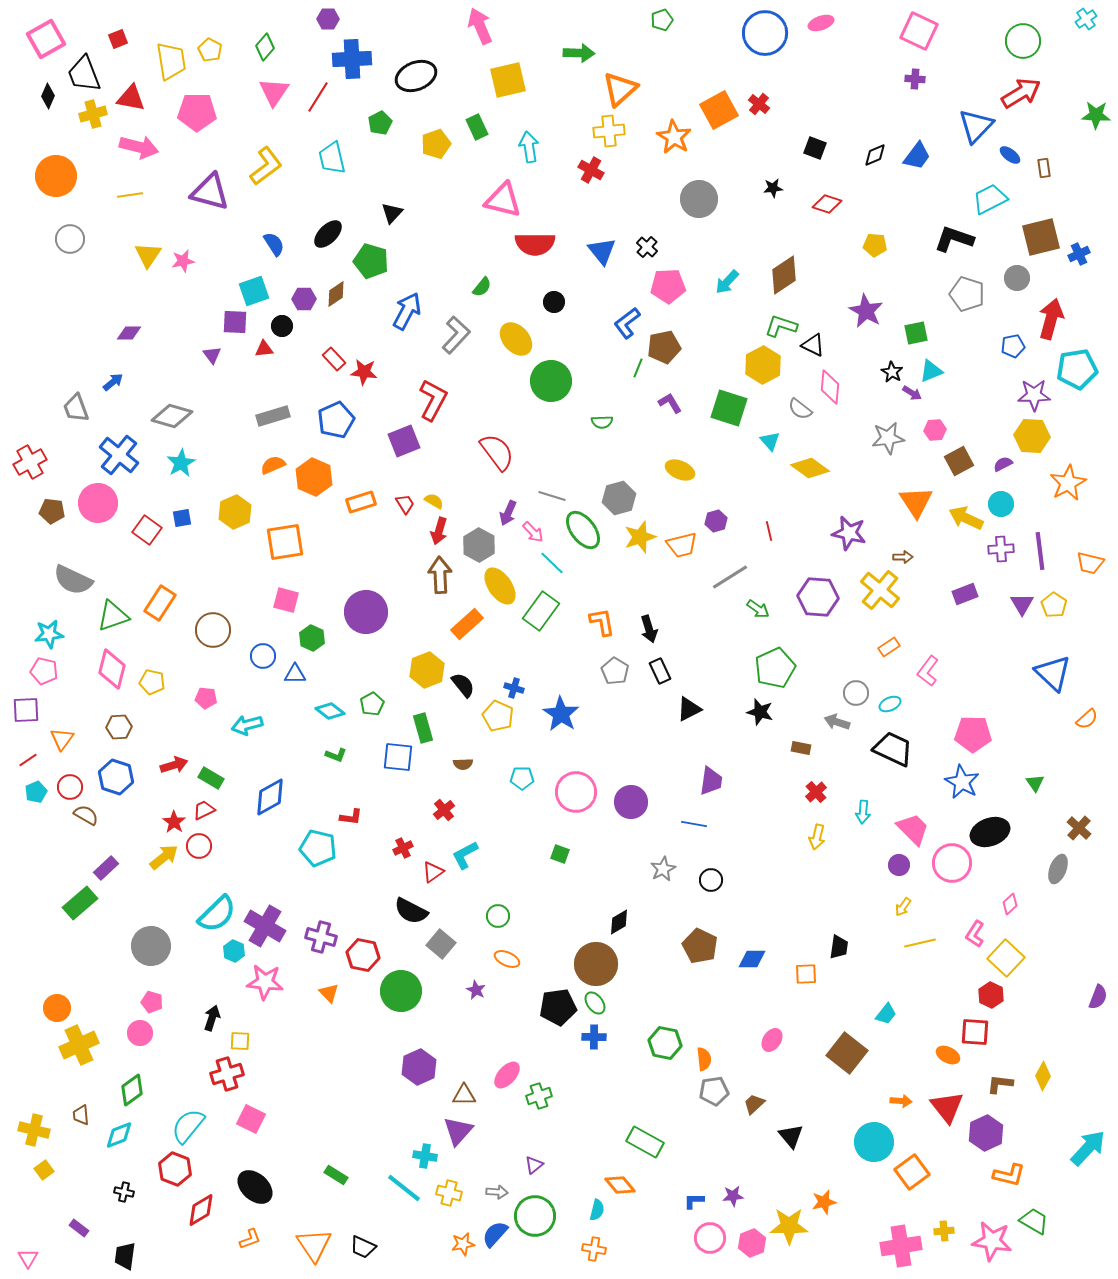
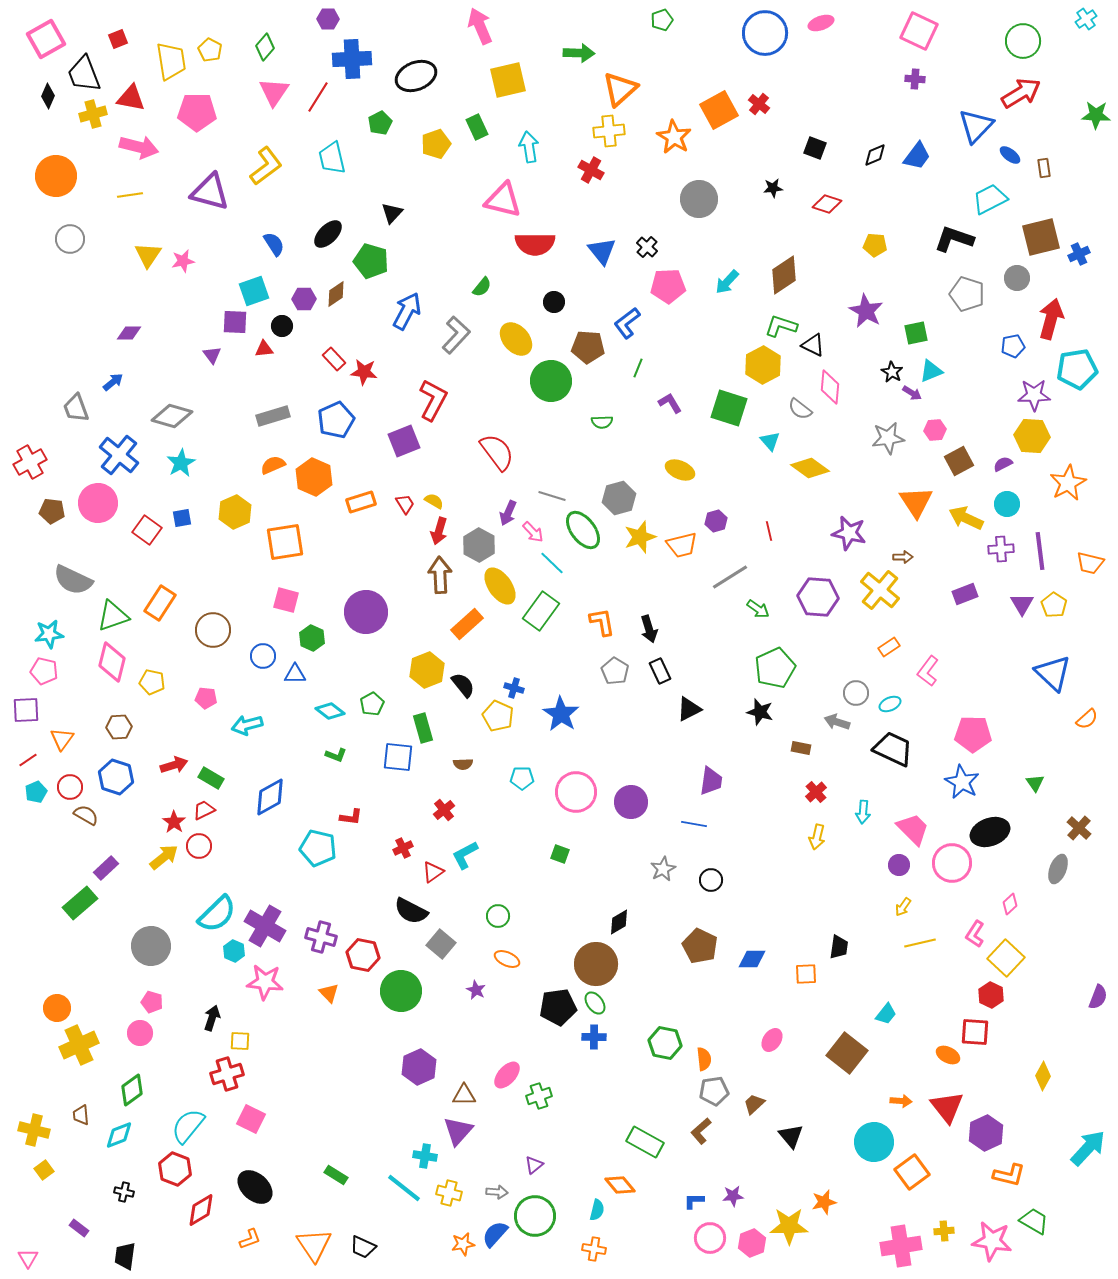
brown pentagon at (664, 347): moved 76 px left; rotated 16 degrees clockwise
cyan circle at (1001, 504): moved 6 px right
pink diamond at (112, 669): moved 7 px up
brown L-shape at (1000, 1084): moved 299 px left, 47 px down; rotated 48 degrees counterclockwise
